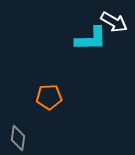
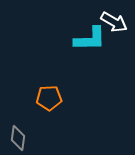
cyan L-shape: moved 1 px left
orange pentagon: moved 1 px down
